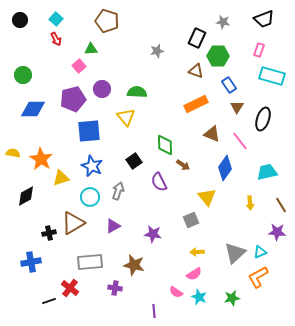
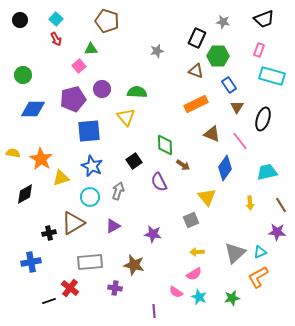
black diamond at (26, 196): moved 1 px left, 2 px up
